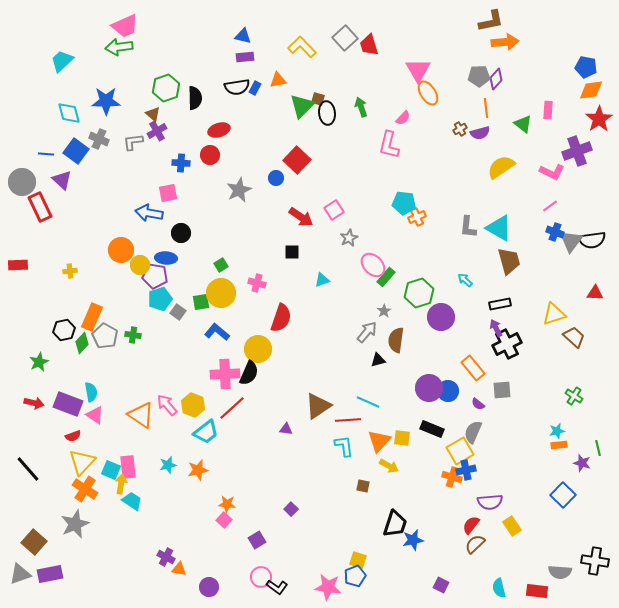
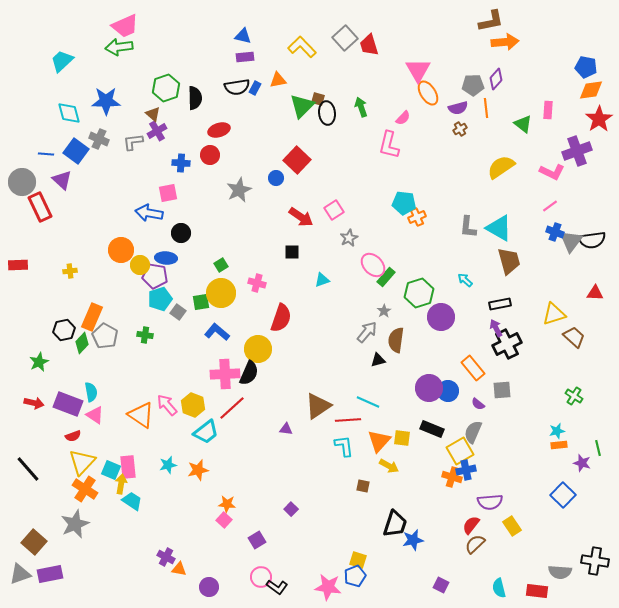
gray pentagon at (479, 76): moved 6 px left, 9 px down
purple semicircle at (480, 133): moved 22 px left, 25 px up
green cross at (133, 335): moved 12 px right
